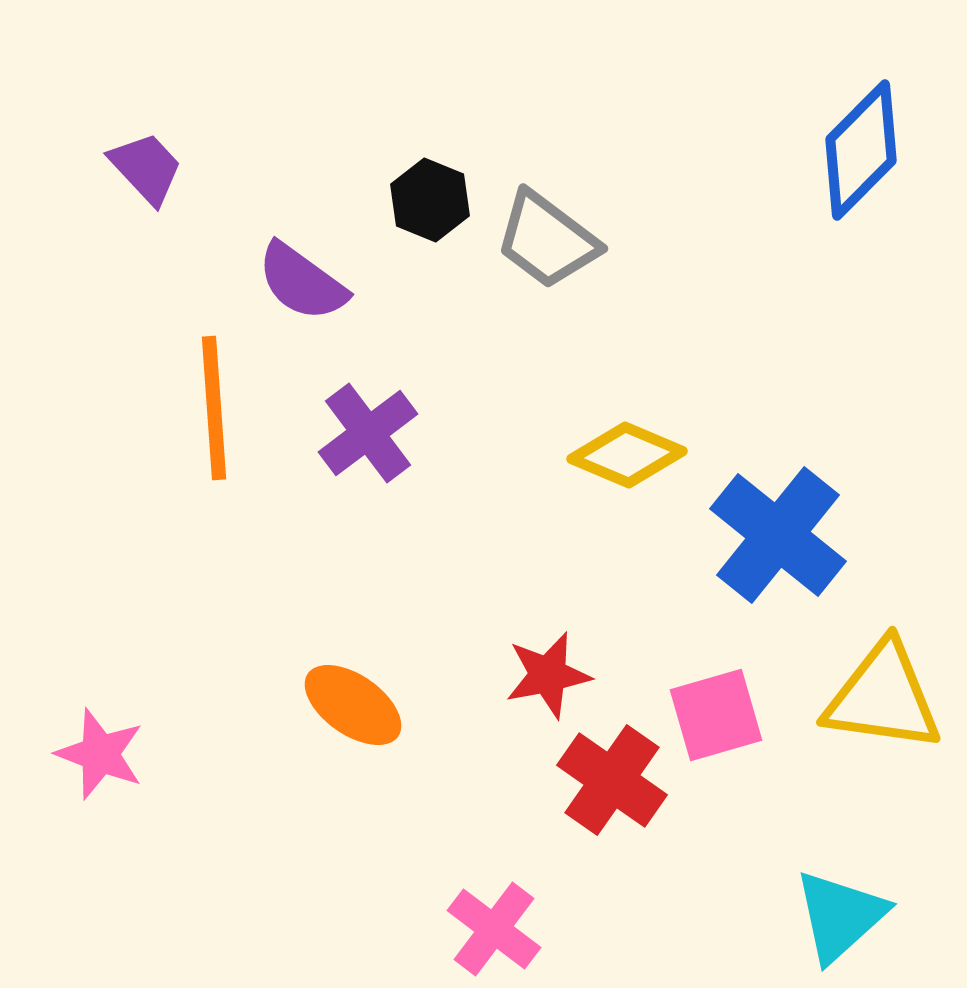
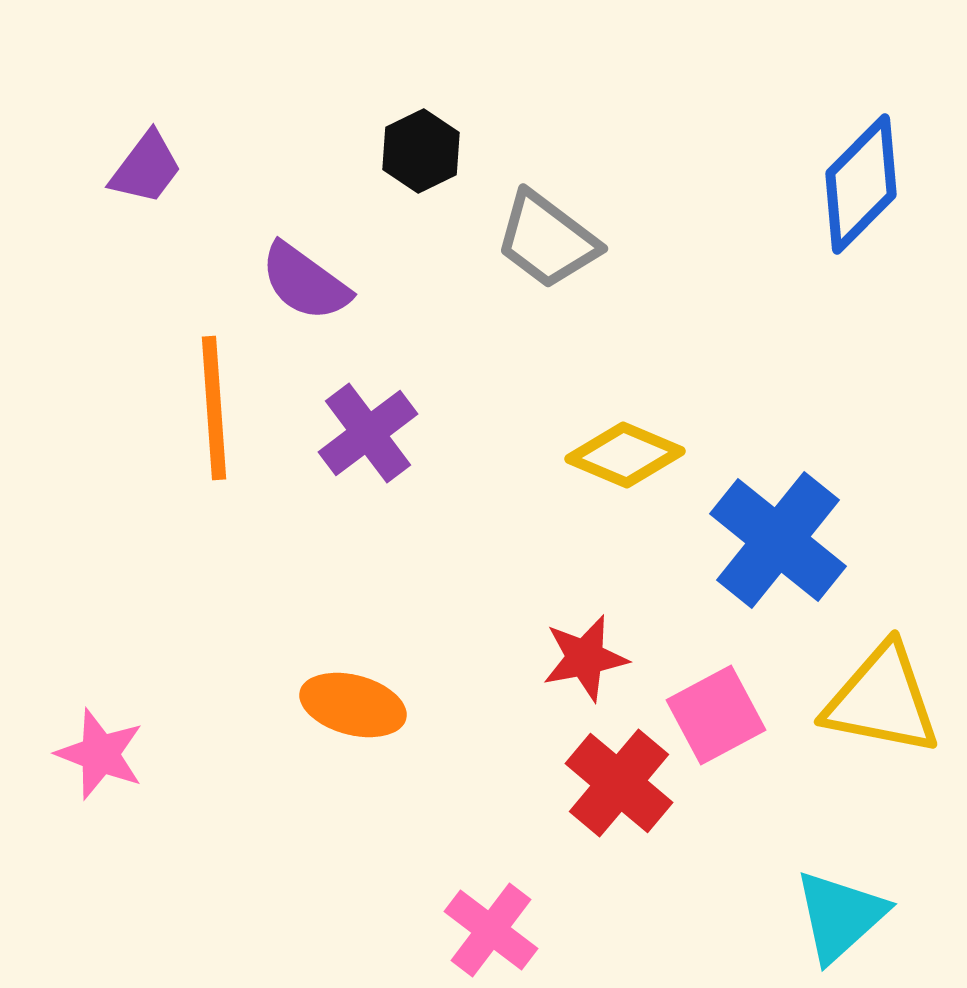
blue diamond: moved 34 px down
purple trapezoid: rotated 80 degrees clockwise
black hexagon: moved 9 px left, 49 px up; rotated 12 degrees clockwise
purple semicircle: moved 3 px right
yellow diamond: moved 2 px left
blue cross: moved 5 px down
red star: moved 37 px right, 17 px up
yellow triangle: moved 1 px left, 3 px down; rotated 3 degrees clockwise
orange ellipse: rotated 20 degrees counterclockwise
pink square: rotated 12 degrees counterclockwise
red cross: moved 7 px right, 3 px down; rotated 5 degrees clockwise
pink cross: moved 3 px left, 1 px down
